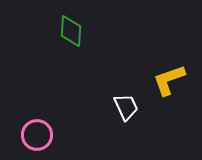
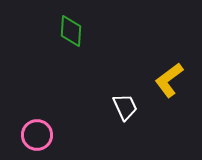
yellow L-shape: rotated 18 degrees counterclockwise
white trapezoid: moved 1 px left
